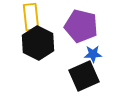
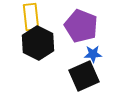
purple pentagon: rotated 8 degrees clockwise
